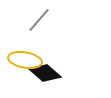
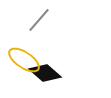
yellow ellipse: moved 1 px left; rotated 24 degrees clockwise
